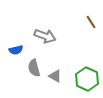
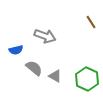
gray semicircle: rotated 144 degrees clockwise
